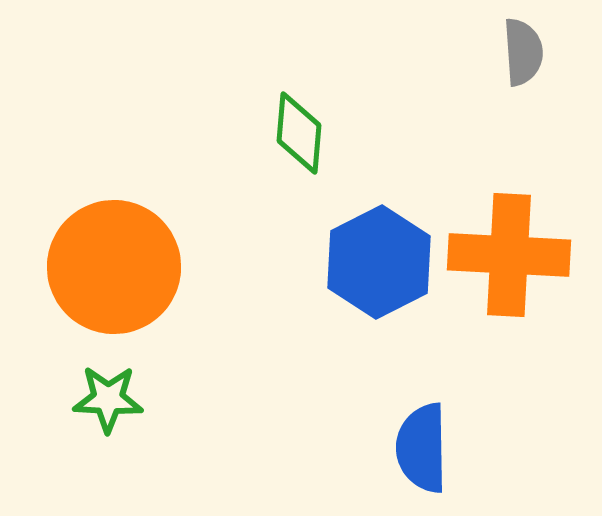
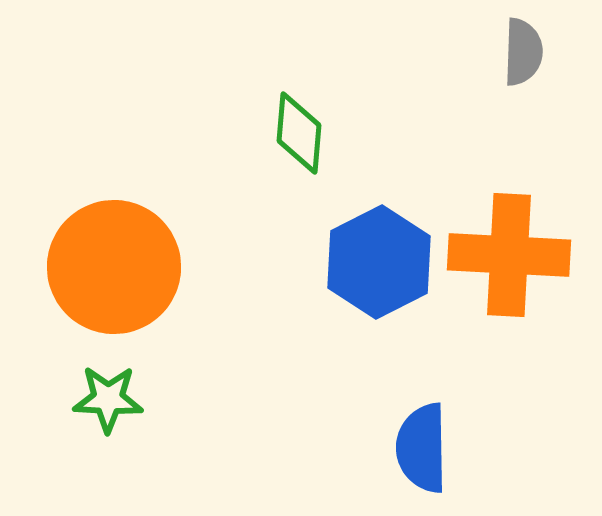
gray semicircle: rotated 6 degrees clockwise
